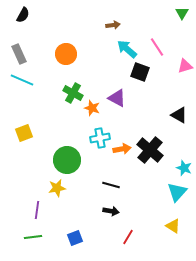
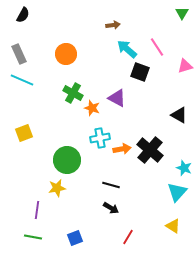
black arrow: moved 3 px up; rotated 21 degrees clockwise
green line: rotated 18 degrees clockwise
